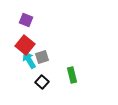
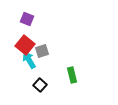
purple square: moved 1 px right, 1 px up
gray square: moved 6 px up
black square: moved 2 px left, 3 px down
